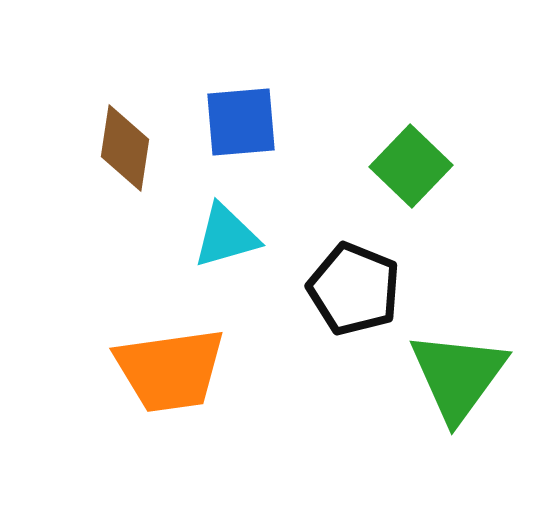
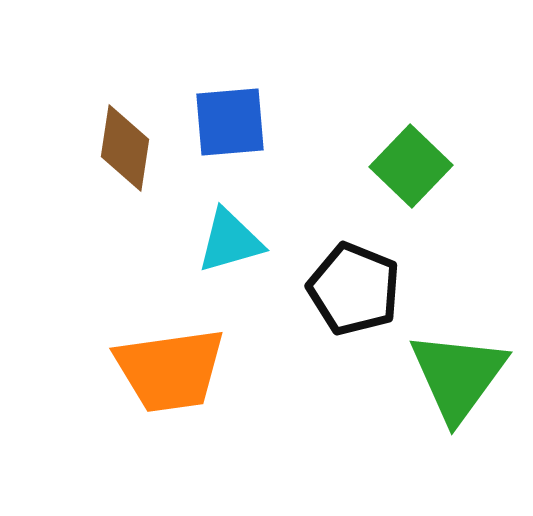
blue square: moved 11 px left
cyan triangle: moved 4 px right, 5 px down
